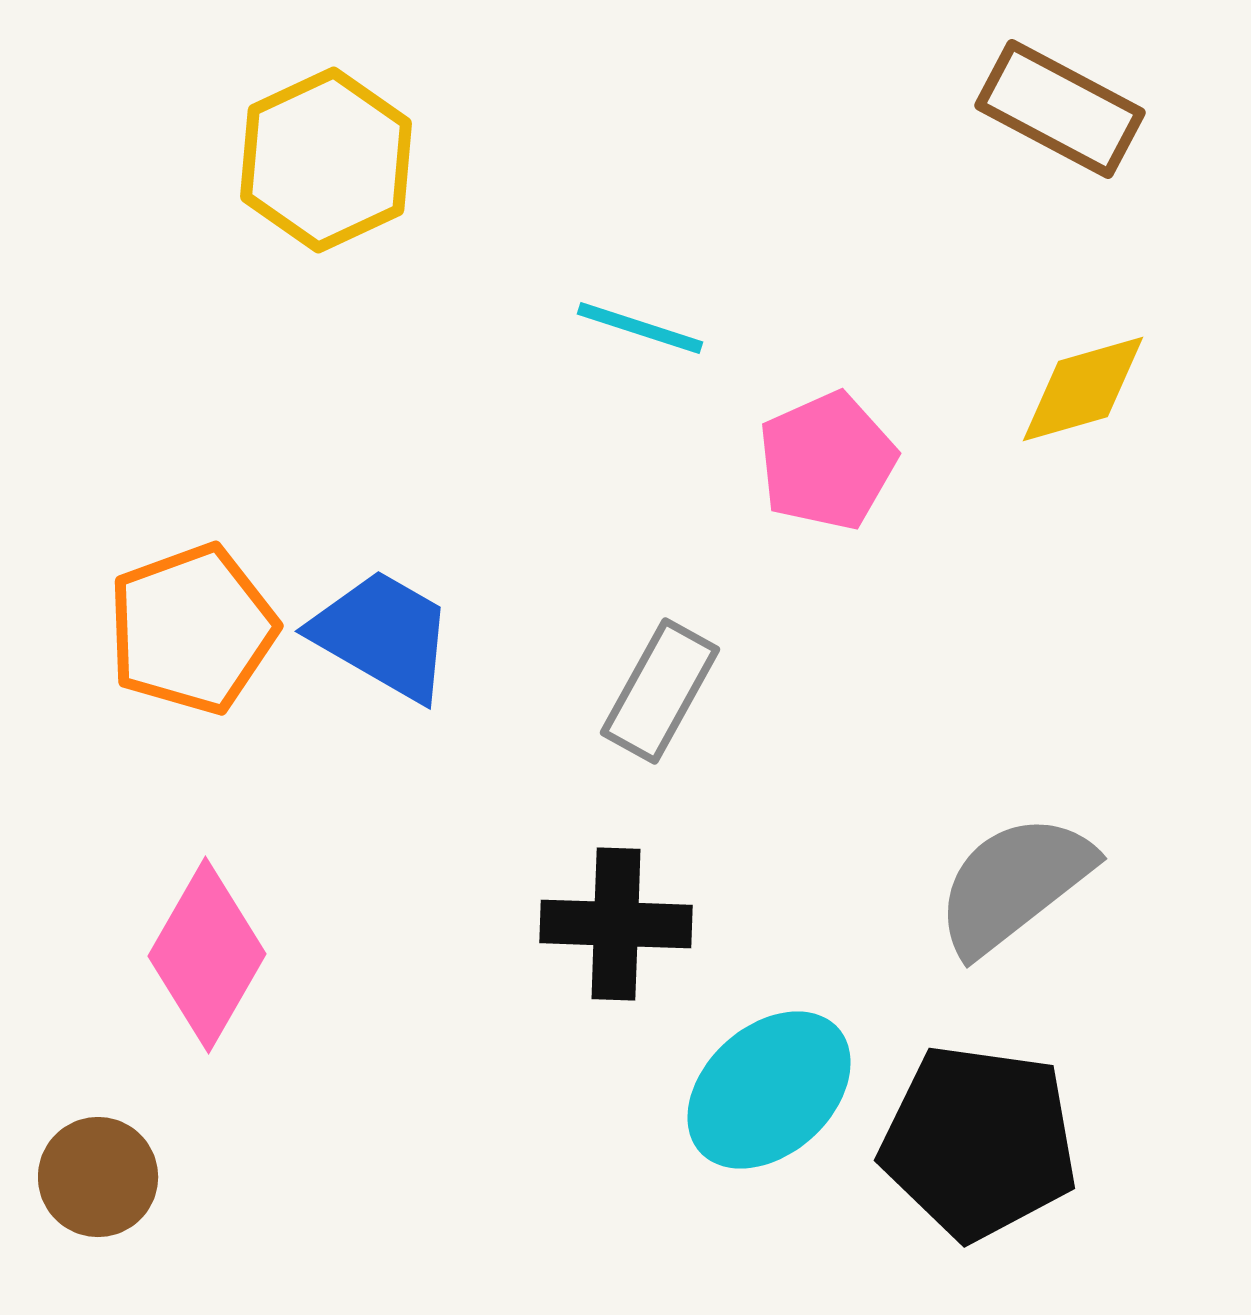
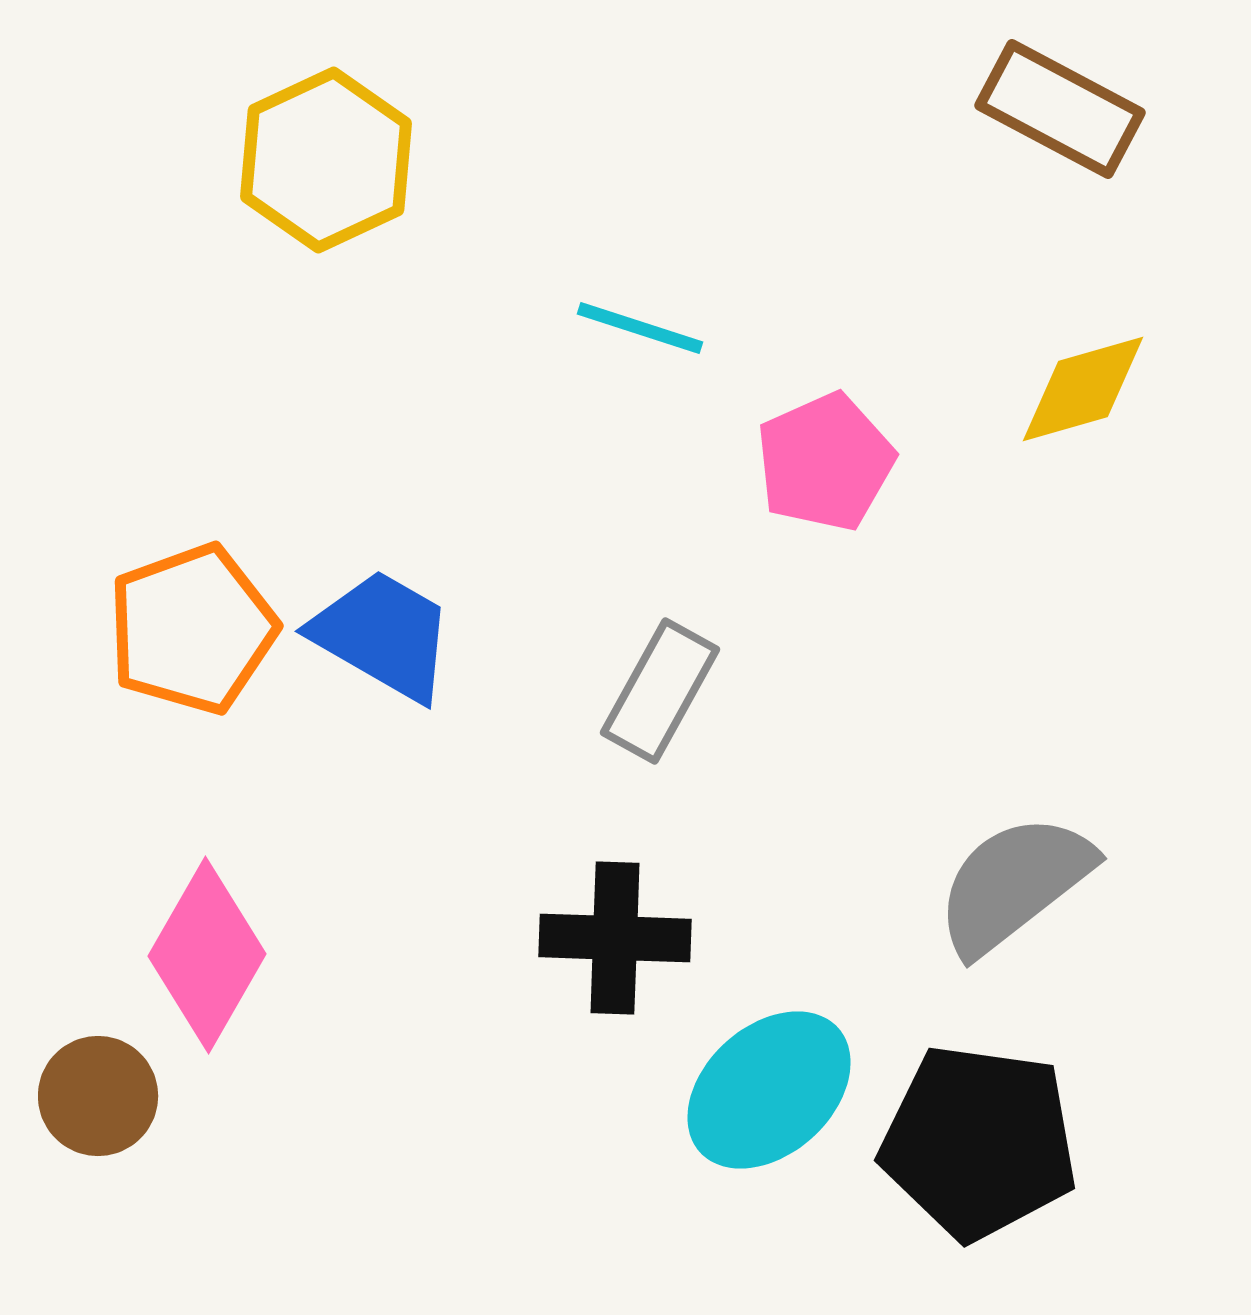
pink pentagon: moved 2 px left, 1 px down
black cross: moved 1 px left, 14 px down
brown circle: moved 81 px up
